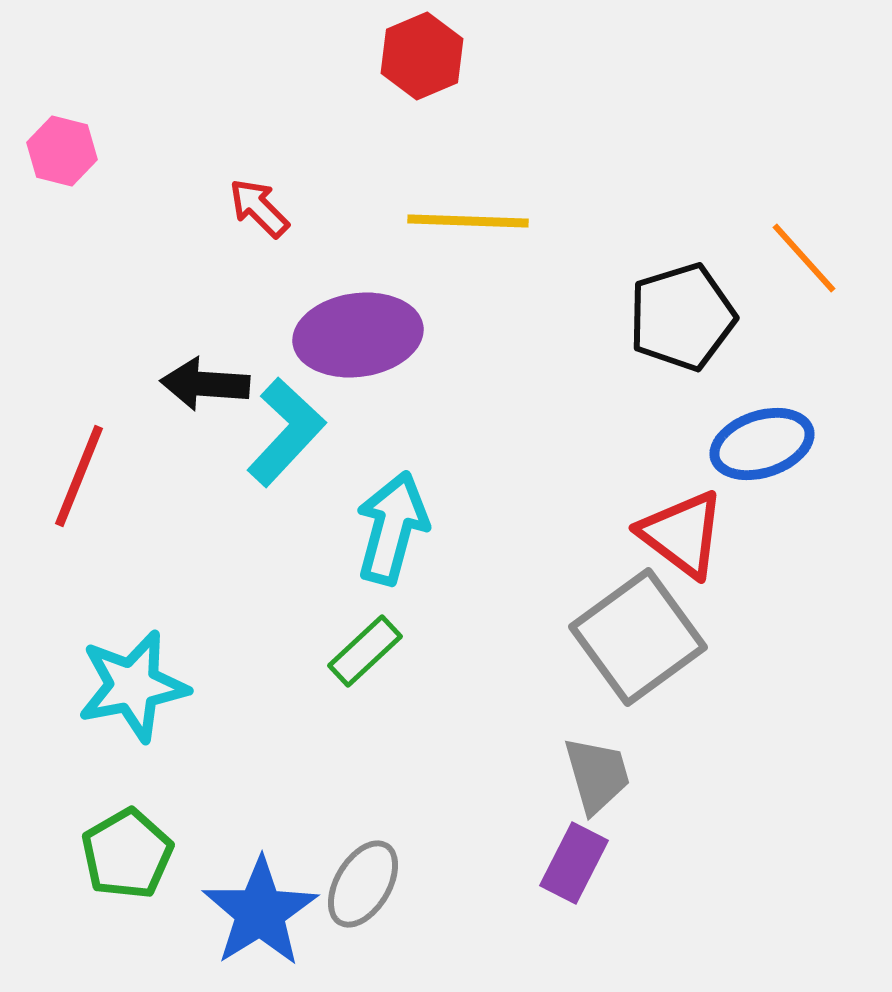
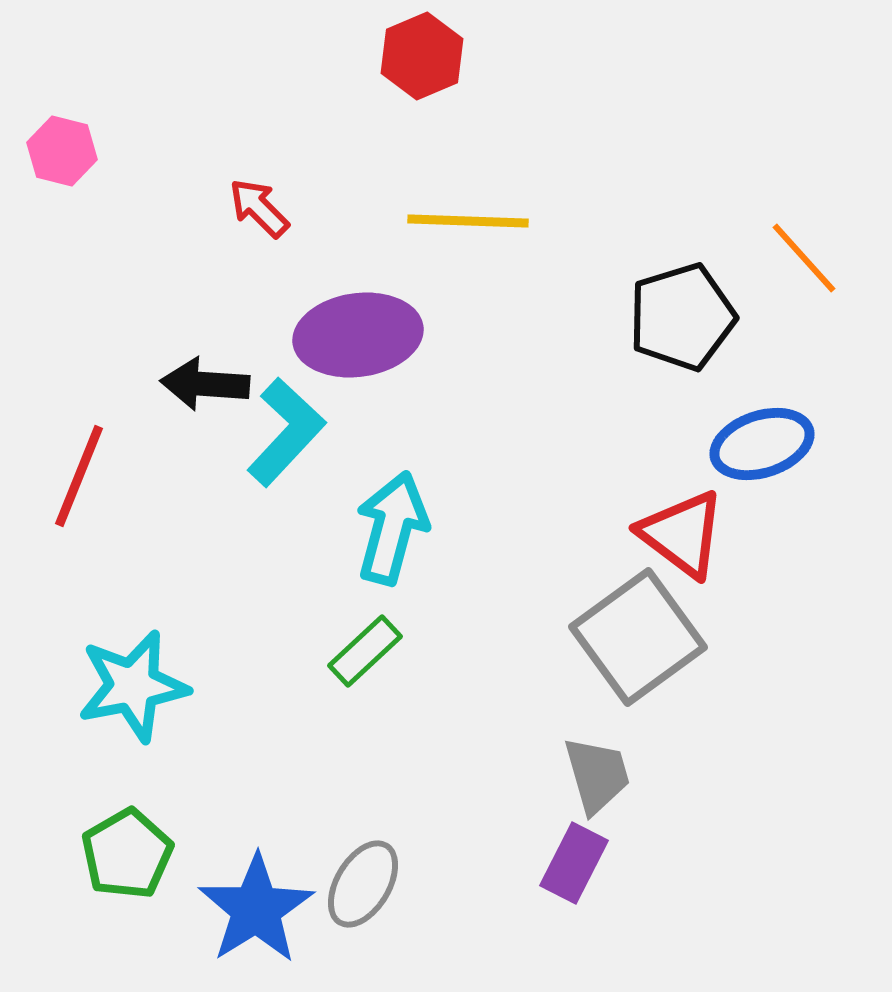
blue star: moved 4 px left, 3 px up
